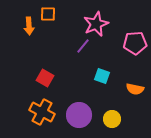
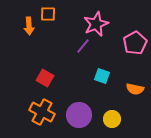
pink pentagon: rotated 25 degrees counterclockwise
